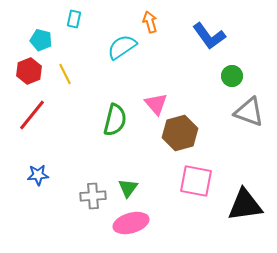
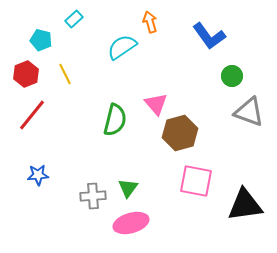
cyan rectangle: rotated 36 degrees clockwise
red hexagon: moved 3 px left, 3 px down
